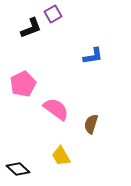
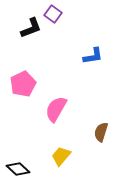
purple square: rotated 24 degrees counterclockwise
pink semicircle: rotated 96 degrees counterclockwise
brown semicircle: moved 10 px right, 8 px down
yellow trapezoid: rotated 70 degrees clockwise
